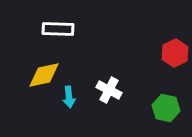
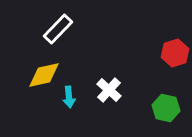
white rectangle: rotated 48 degrees counterclockwise
red hexagon: rotated 8 degrees clockwise
white cross: rotated 15 degrees clockwise
